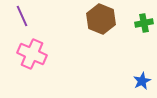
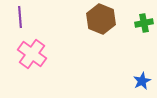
purple line: moved 2 px left, 1 px down; rotated 20 degrees clockwise
pink cross: rotated 12 degrees clockwise
